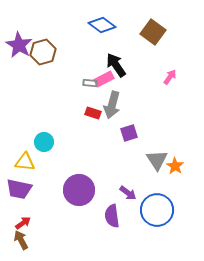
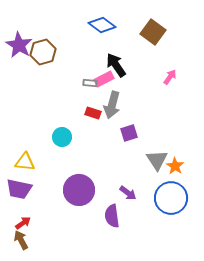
cyan circle: moved 18 px right, 5 px up
blue circle: moved 14 px right, 12 px up
